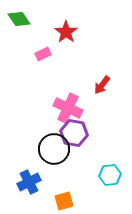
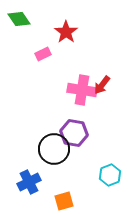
pink cross: moved 14 px right, 18 px up; rotated 16 degrees counterclockwise
cyan hexagon: rotated 15 degrees counterclockwise
